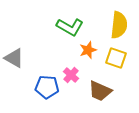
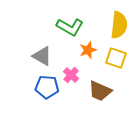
gray triangle: moved 28 px right, 2 px up
